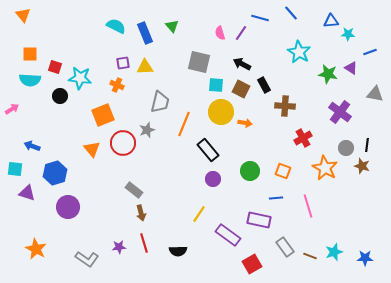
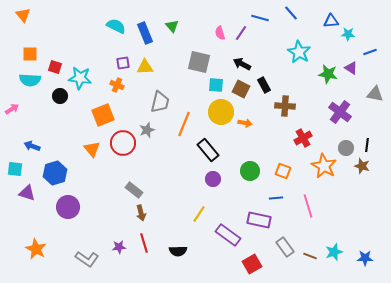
orange star at (325, 168): moved 1 px left, 2 px up
